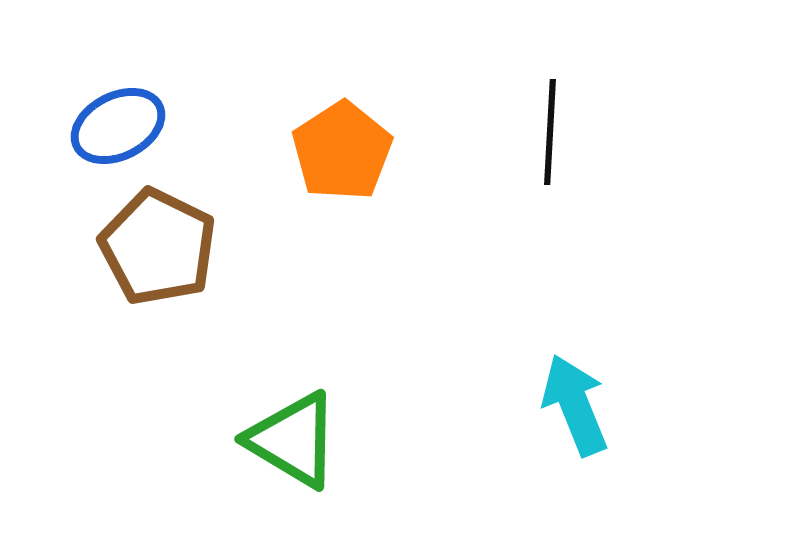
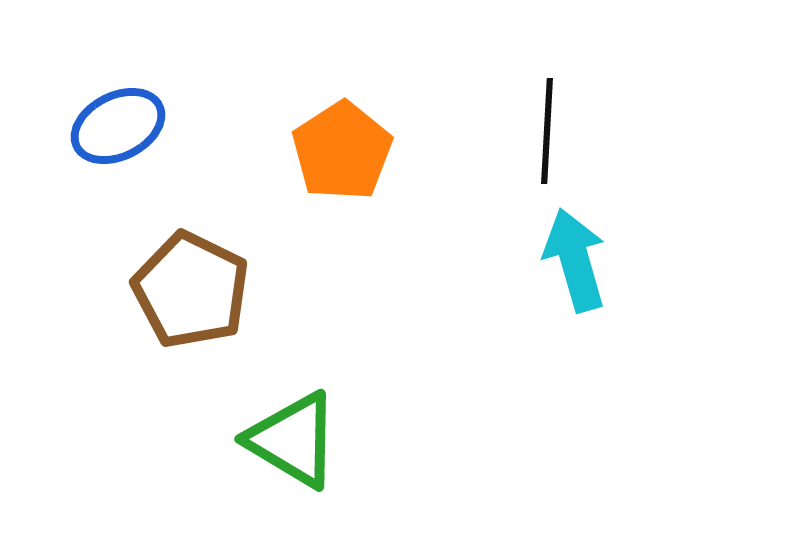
black line: moved 3 px left, 1 px up
brown pentagon: moved 33 px right, 43 px down
cyan arrow: moved 145 px up; rotated 6 degrees clockwise
